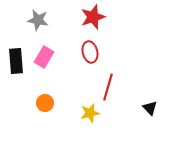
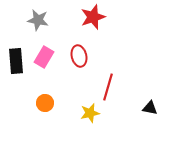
red ellipse: moved 11 px left, 4 px down
black triangle: rotated 35 degrees counterclockwise
